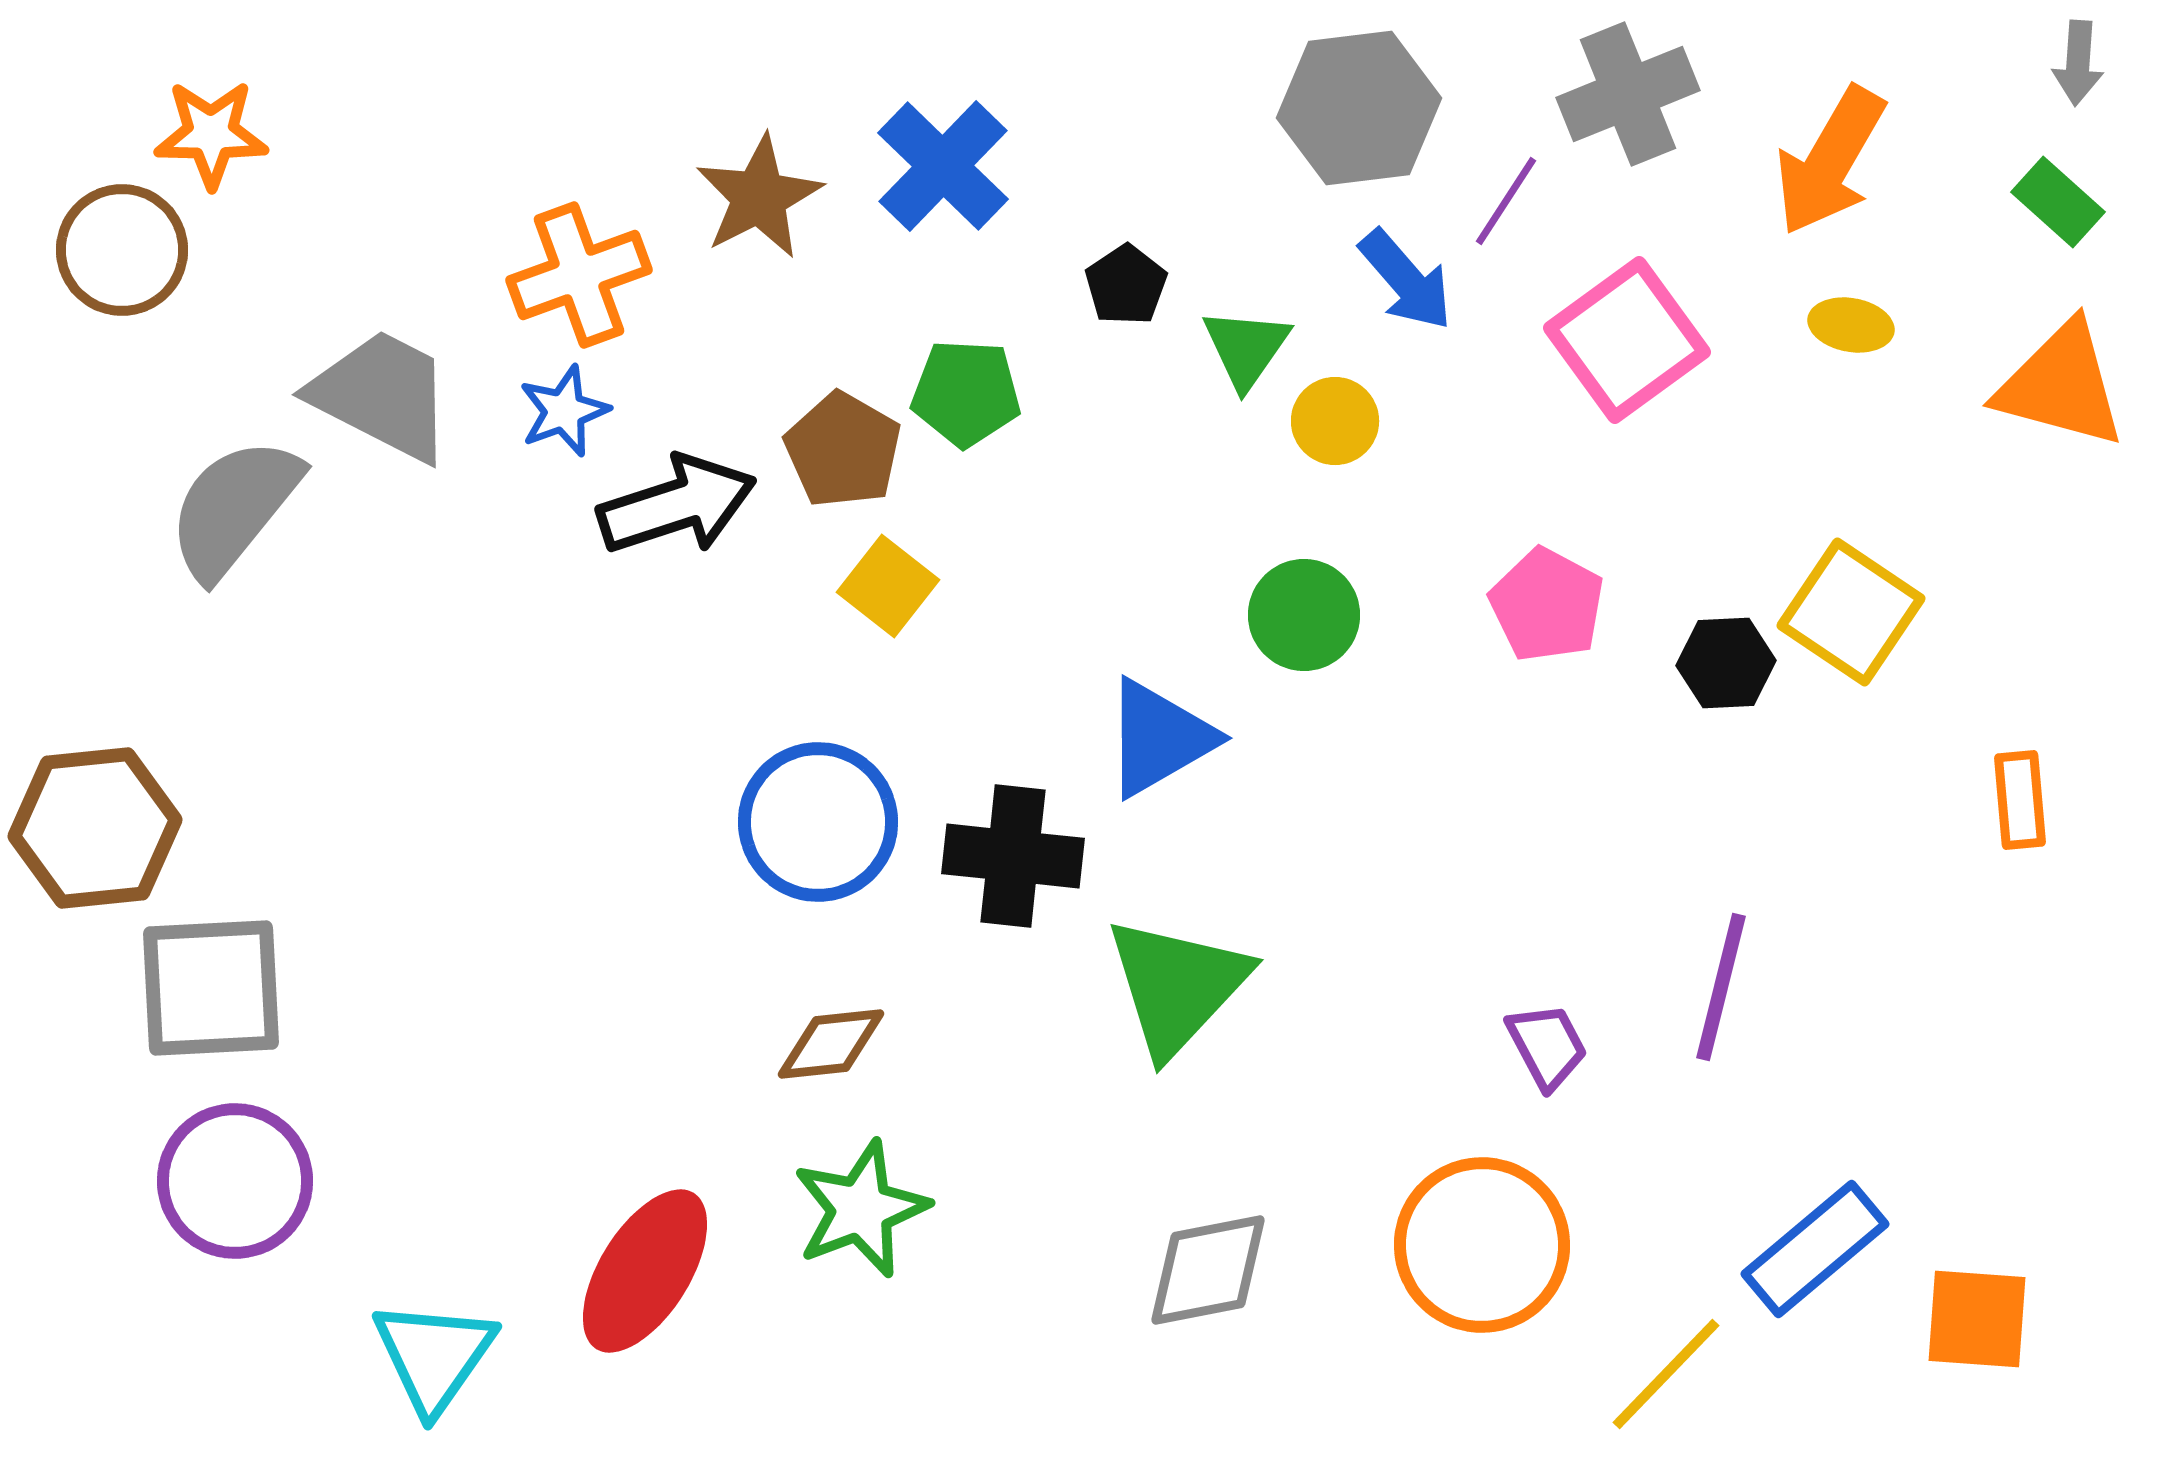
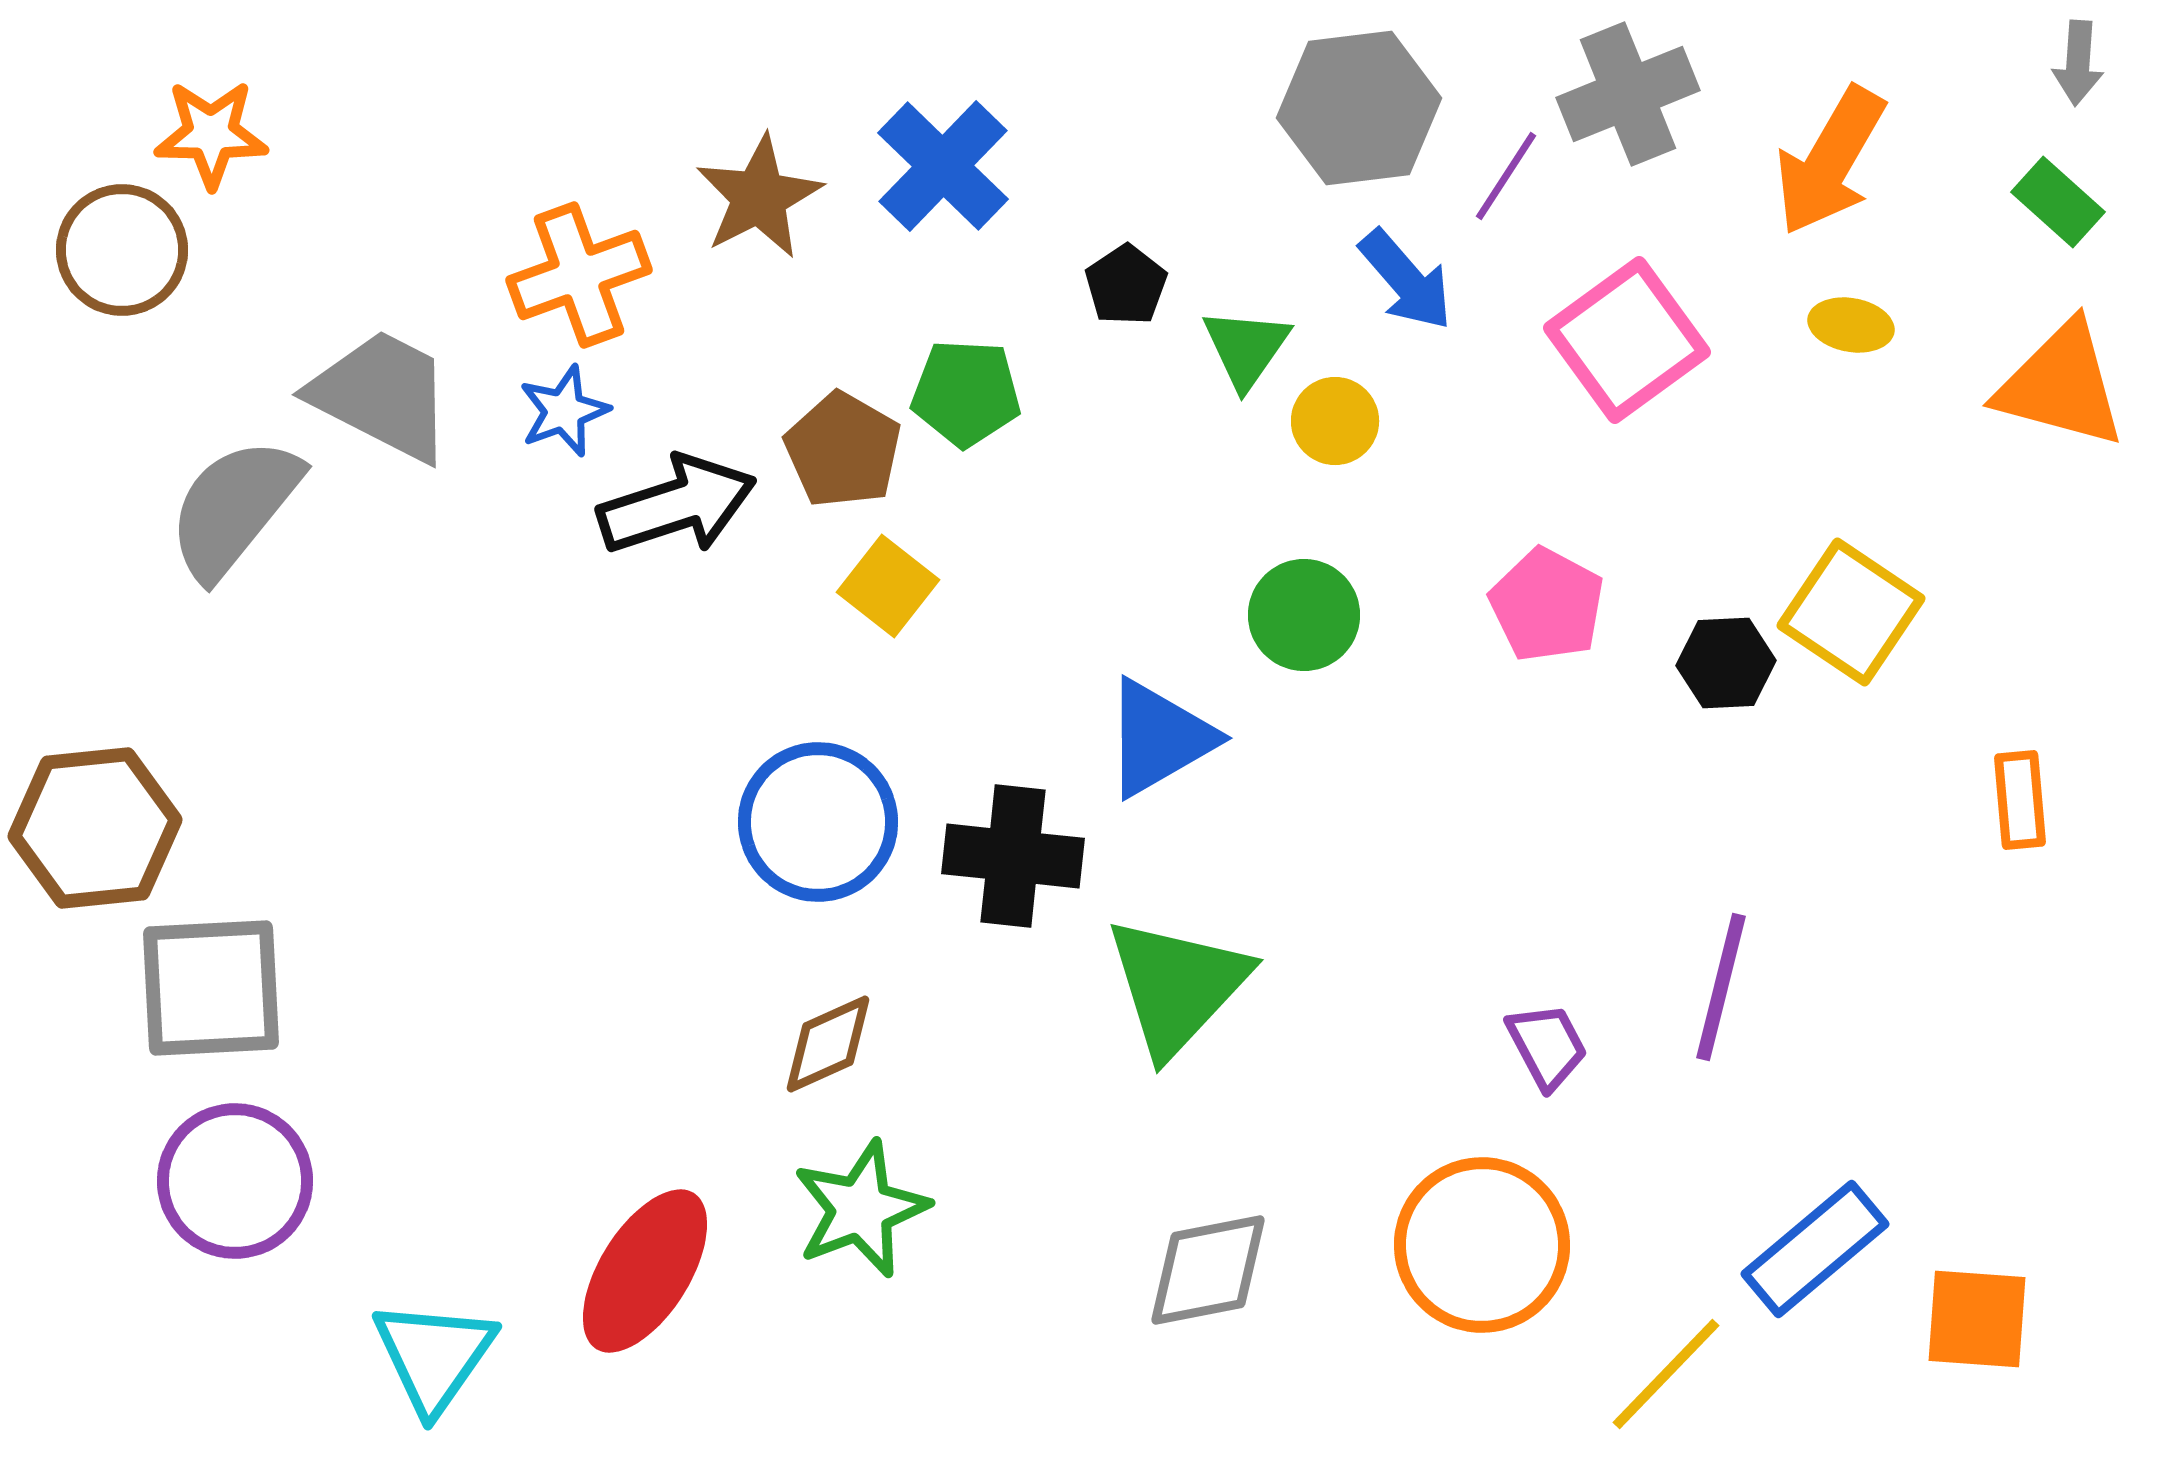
purple line at (1506, 201): moved 25 px up
brown diamond at (831, 1044): moved 3 px left; rotated 18 degrees counterclockwise
